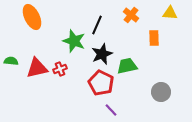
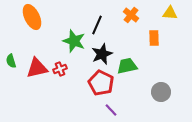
green semicircle: rotated 112 degrees counterclockwise
